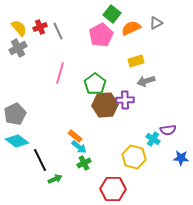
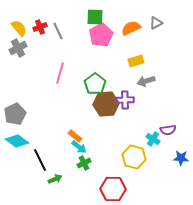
green square: moved 17 px left, 3 px down; rotated 36 degrees counterclockwise
brown hexagon: moved 1 px right, 1 px up
